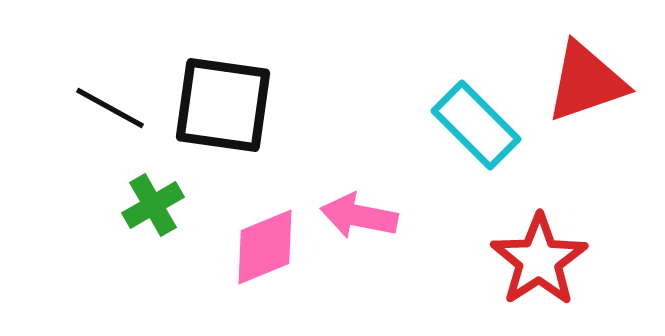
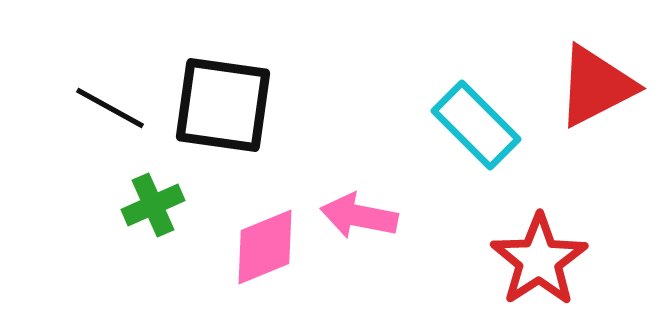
red triangle: moved 10 px right, 4 px down; rotated 8 degrees counterclockwise
green cross: rotated 6 degrees clockwise
